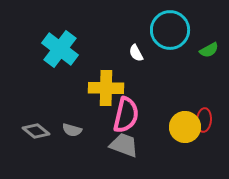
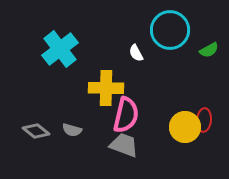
cyan cross: rotated 15 degrees clockwise
